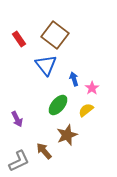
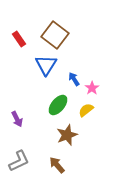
blue triangle: rotated 10 degrees clockwise
blue arrow: rotated 16 degrees counterclockwise
brown arrow: moved 13 px right, 14 px down
